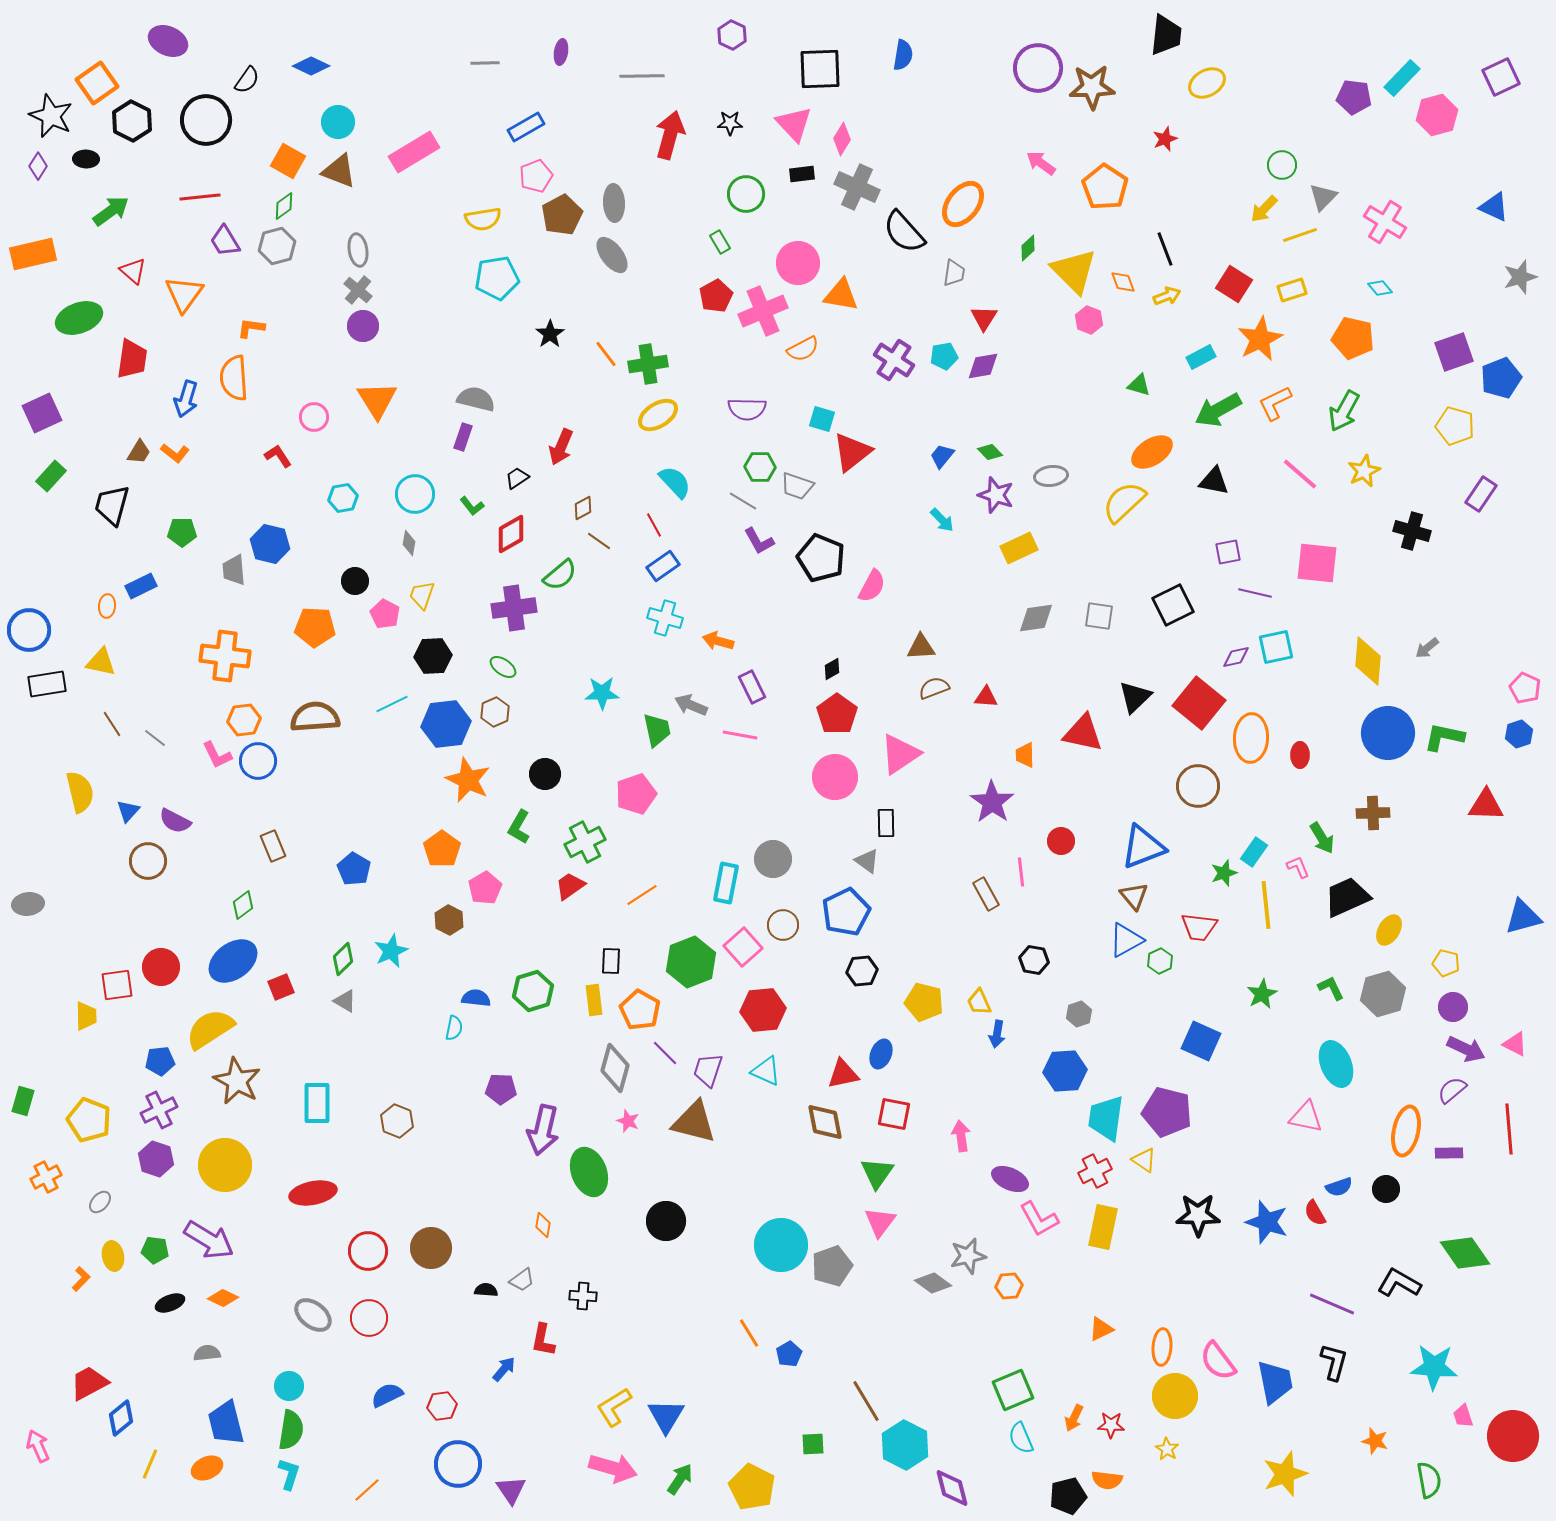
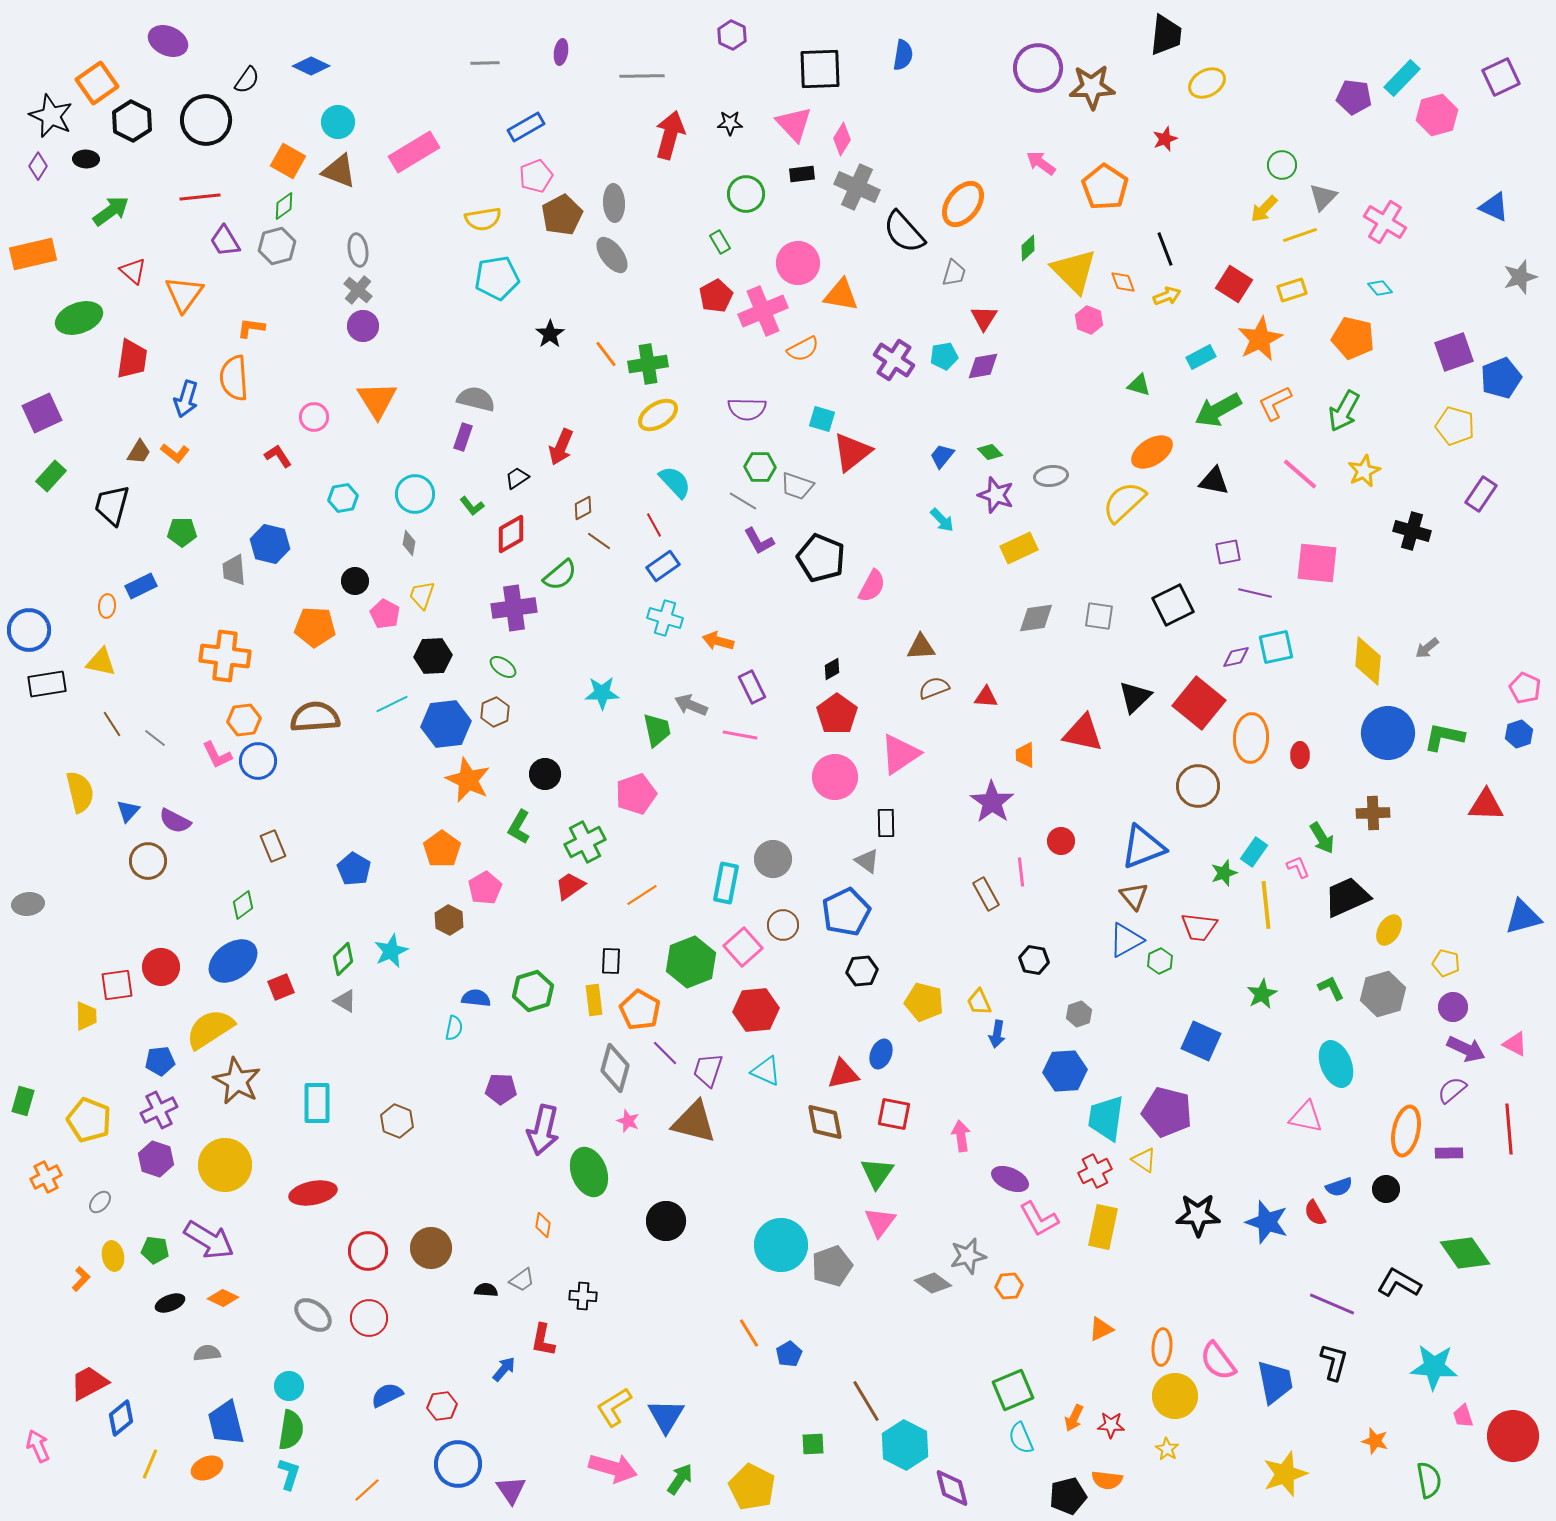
gray trapezoid at (954, 273): rotated 8 degrees clockwise
red hexagon at (763, 1010): moved 7 px left
